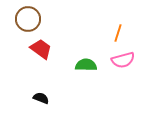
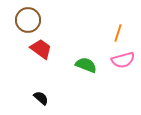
brown circle: moved 1 px down
green semicircle: rotated 20 degrees clockwise
black semicircle: rotated 21 degrees clockwise
